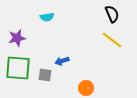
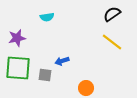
black semicircle: rotated 102 degrees counterclockwise
yellow line: moved 2 px down
